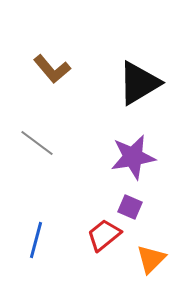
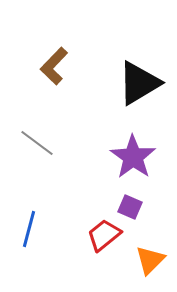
brown L-shape: moved 2 px right, 3 px up; rotated 84 degrees clockwise
purple star: rotated 27 degrees counterclockwise
blue line: moved 7 px left, 11 px up
orange triangle: moved 1 px left, 1 px down
